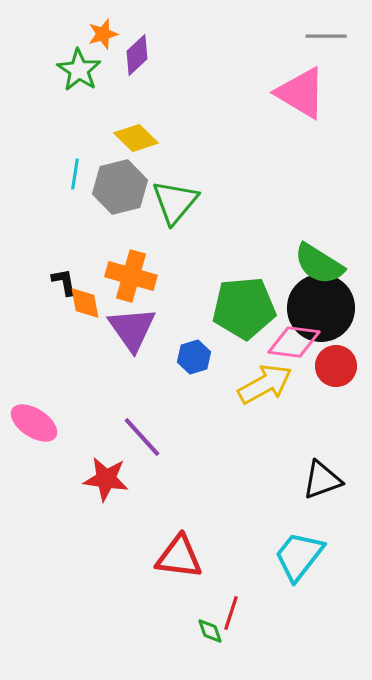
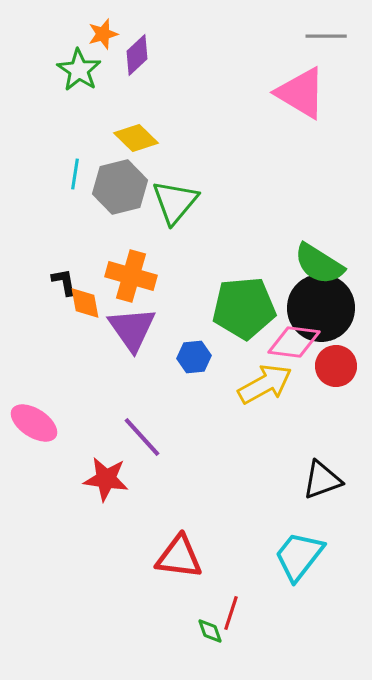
blue hexagon: rotated 12 degrees clockwise
